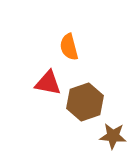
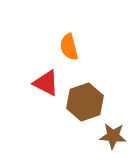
red triangle: moved 2 px left; rotated 16 degrees clockwise
